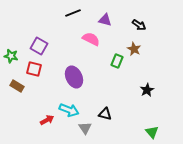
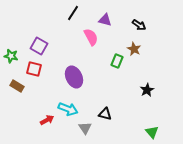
black line: rotated 35 degrees counterclockwise
pink semicircle: moved 2 px up; rotated 36 degrees clockwise
cyan arrow: moved 1 px left, 1 px up
